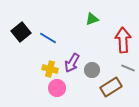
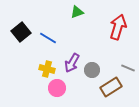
green triangle: moved 15 px left, 7 px up
red arrow: moved 5 px left, 13 px up; rotated 20 degrees clockwise
yellow cross: moved 3 px left
